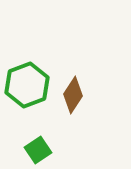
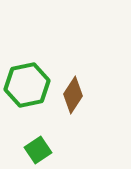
green hexagon: rotated 9 degrees clockwise
